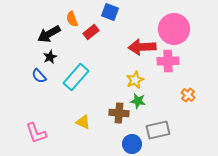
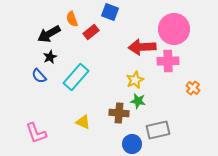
orange cross: moved 5 px right, 7 px up
